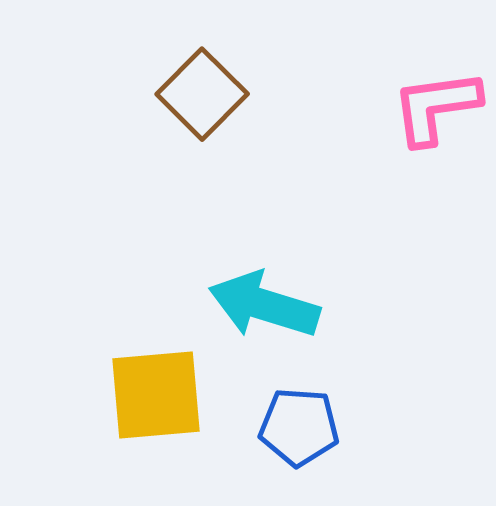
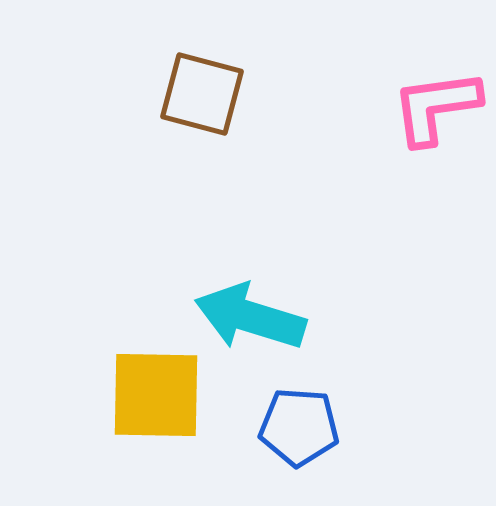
brown square: rotated 30 degrees counterclockwise
cyan arrow: moved 14 px left, 12 px down
yellow square: rotated 6 degrees clockwise
